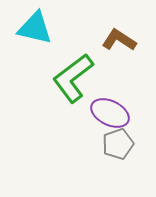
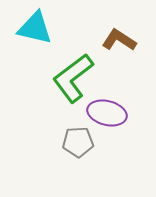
purple ellipse: moved 3 px left; rotated 12 degrees counterclockwise
gray pentagon: moved 40 px left, 2 px up; rotated 16 degrees clockwise
